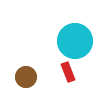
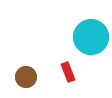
cyan circle: moved 16 px right, 4 px up
